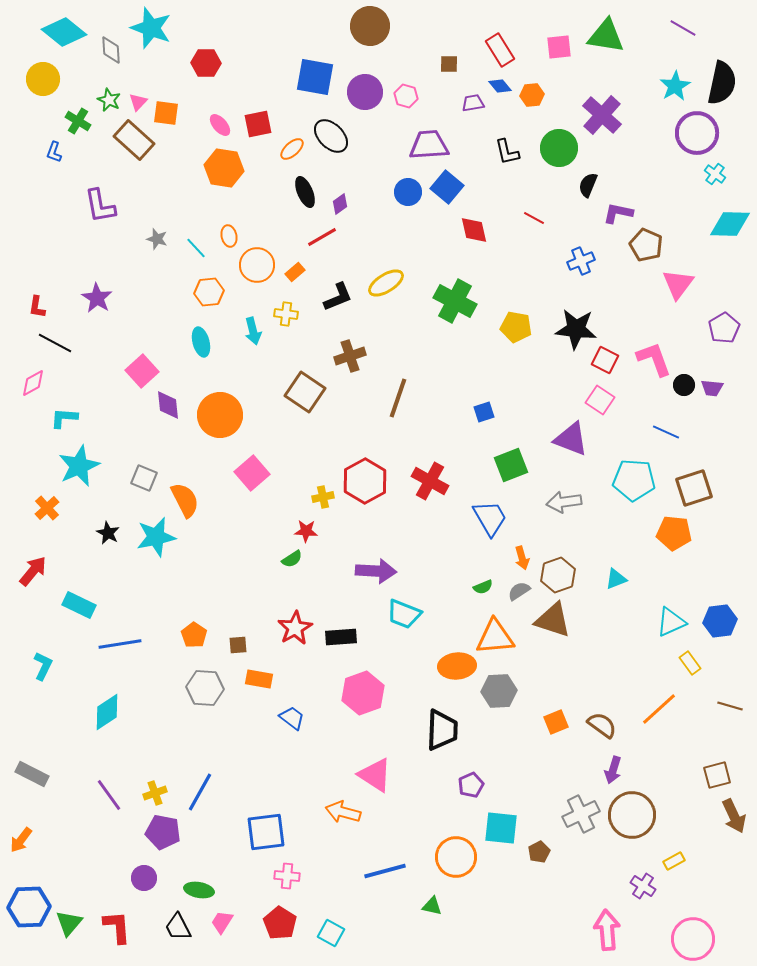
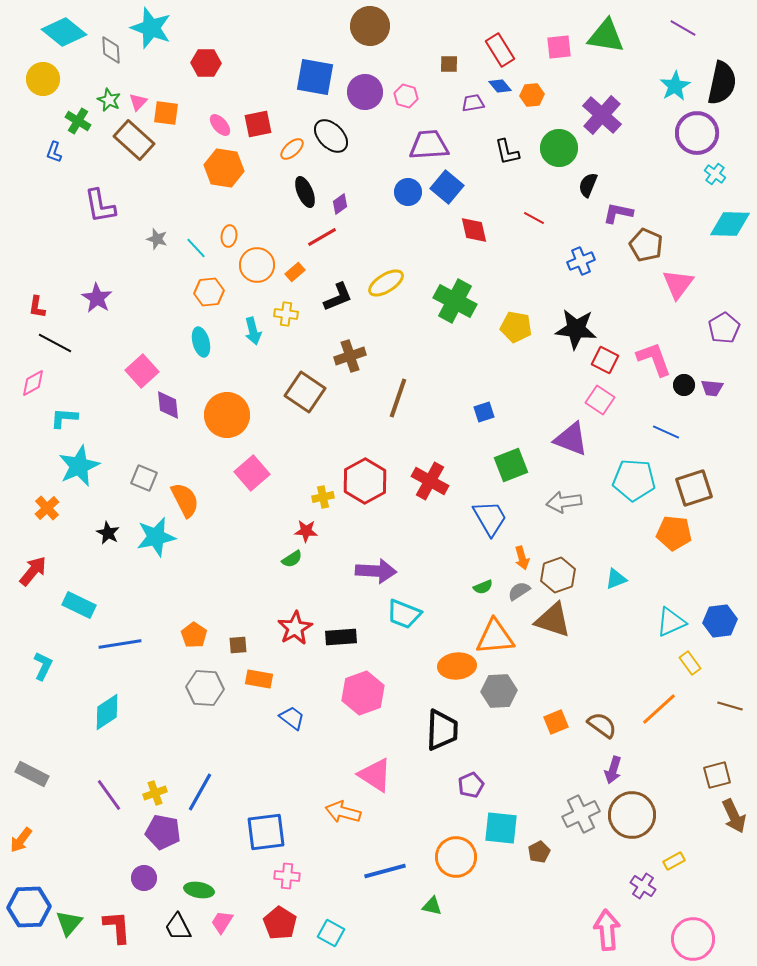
orange ellipse at (229, 236): rotated 20 degrees clockwise
orange circle at (220, 415): moved 7 px right
